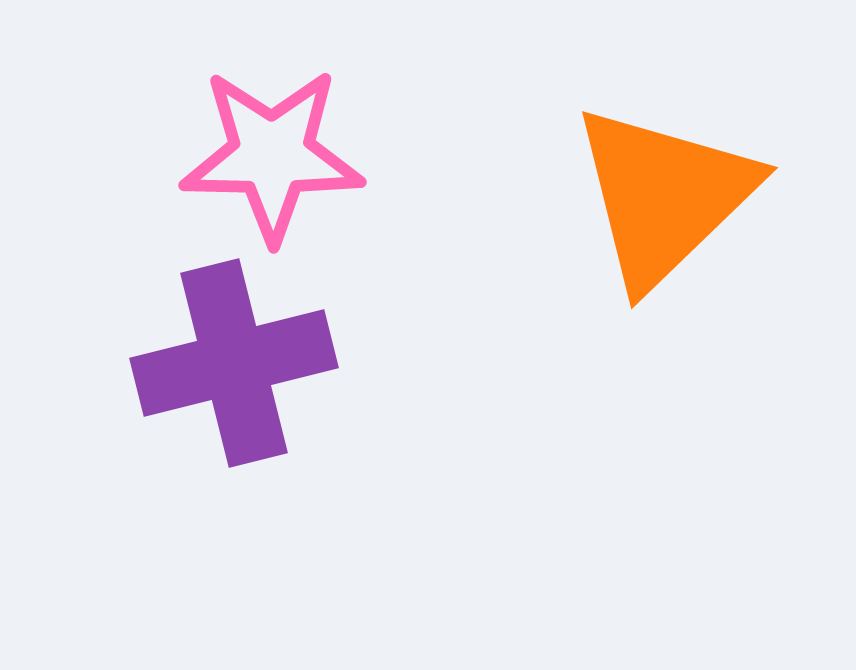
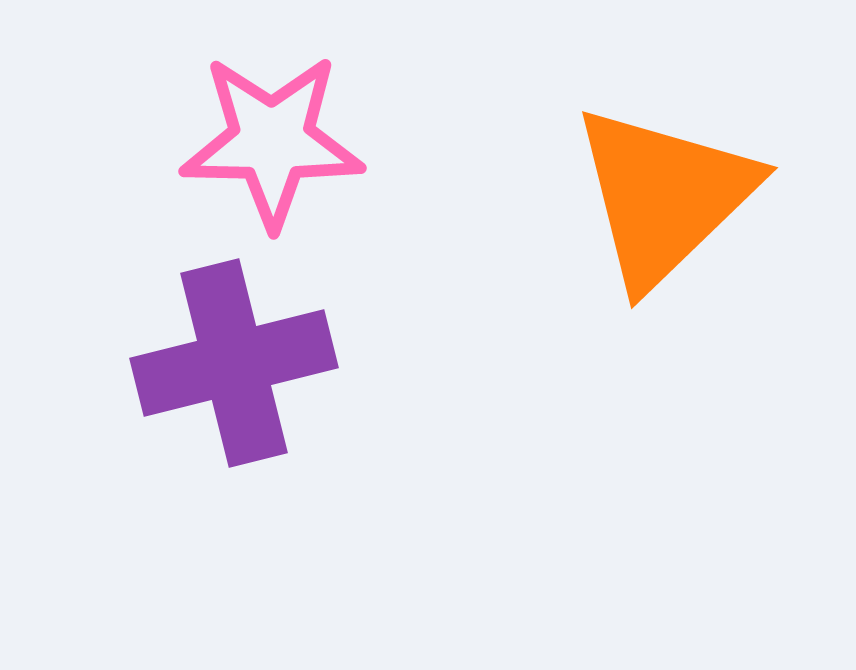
pink star: moved 14 px up
